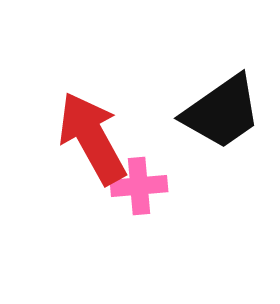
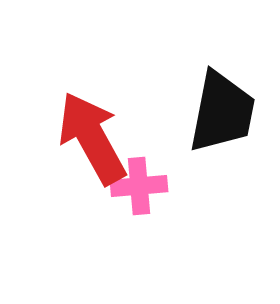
black trapezoid: rotated 44 degrees counterclockwise
